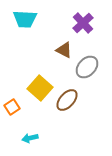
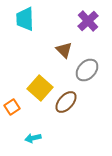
cyan trapezoid: rotated 85 degrees clockwise
purple cross: moved 5 px right, 2 px up
brown triangle: rotated 18 degrees clockwise
gray ellipse: moved 3 px down
brown ellipse: moved 1 px left, 2 px down
cyan arrow: moved 3 px right
